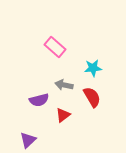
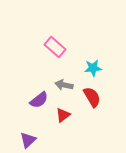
purple semicircle: rotated 24 degrees counterclockwise
